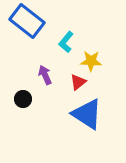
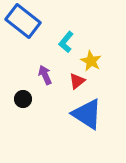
blue rectangle: moved 4 px left
yellow star: rotated 25 degrees clockwise
red triangle: moved 1 px left, 1 px up
